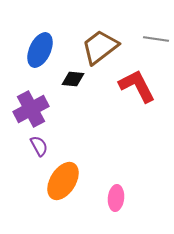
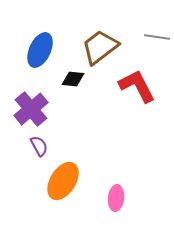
gray line: moved 1 px right, 2 px up
purple cross: rotated 12 degrees counterclockwise
